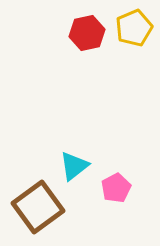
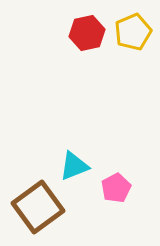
yellow pentagon: moved 1 px left, 4 px down
cyan triangle: rotated 16 degrees clockwise
